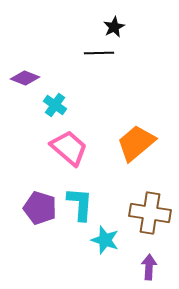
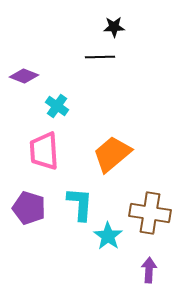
black star: rotated 25 degrees clockwise
black line: moved 1 px right, 4 px down
purple diamond: moved 1 px left, 2 px up
cyan cross: moved 2 px right, 1 px down
orange trapezoid: moved 24 px left, 11 px down
pink trapezoid: moved 25 px left, 3 px down; rotated 135 degrees counterclockwise
purple pentagon: moved 11 px left
cyan star: moved 3 px right, 4 px up; rotated 16 degrees clockwise
purple arrow: moved 3 px down
